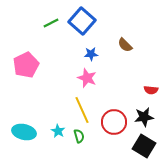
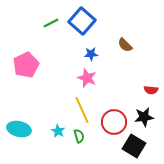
cyan ellipse: moved 5 px left, 3 px up
black square: moved 10 px left
